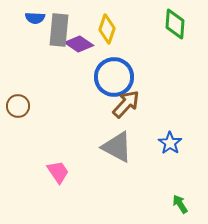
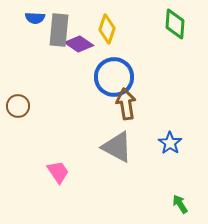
brown arrow: rotated 52 degrees counterclockwise
